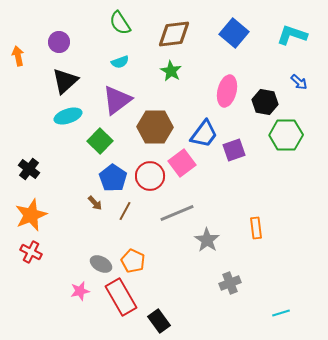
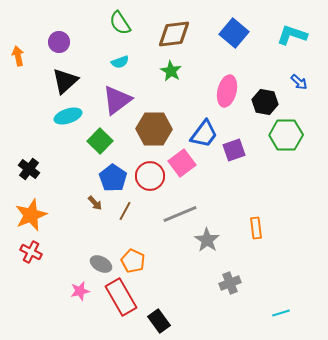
brown hexagon: moved 1 px left, 2 px down
gray line: moved 3 px right, 1 px down
